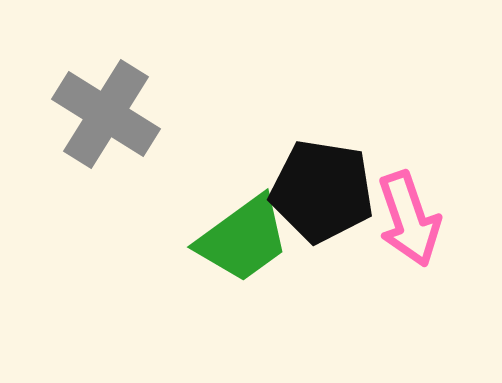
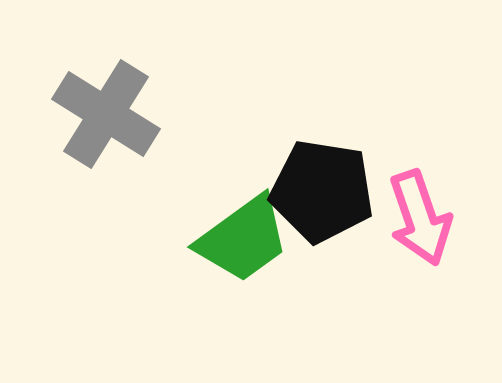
pink arrow: moved 11 px right, 1 px up
